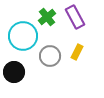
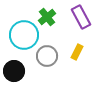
purple rectangle: moved 6 px right
cyan circle: moved 1 px right, 1 px up
gray circle: moved 3 px left
black circle: moved 1 px up
